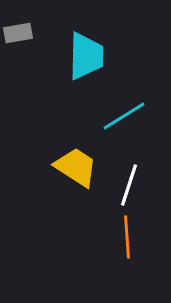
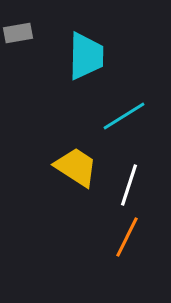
orange line: rotated 30 degrees clockwise
